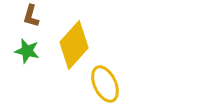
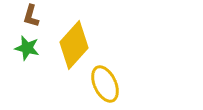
green star: moved 3 px up
